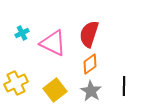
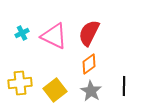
red semicircle: moved 1 px up; rotated 8 degrees clockwise
pink triangle: moved 1 px right, 7 px up
orange diamond: moved 1 px left
yellow cross: moved 4 px right; rotated 20 degrees clockwise
